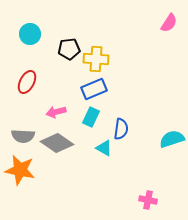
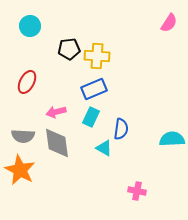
cyan circle: moved 8 px up
yellow cross: moved 1 px right, 3 px up
cyan semicircle: rotated 15 degrees clockwise
gray diamond: rotated 48 degrees clockwise
orange star: rotated 16 degrees clockwise
pink cross: moved 11 px left, 9 px up
